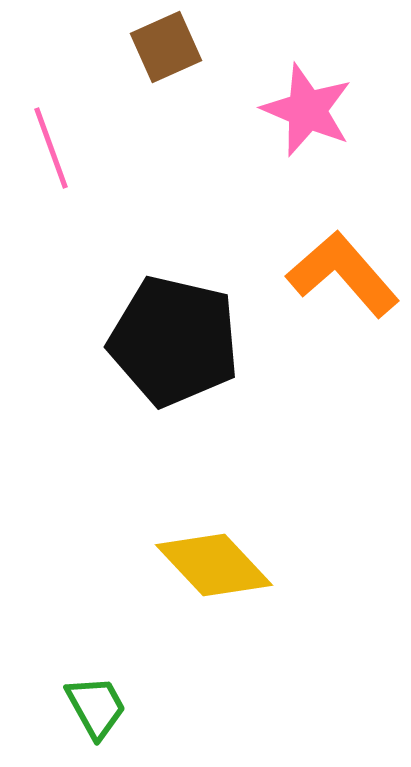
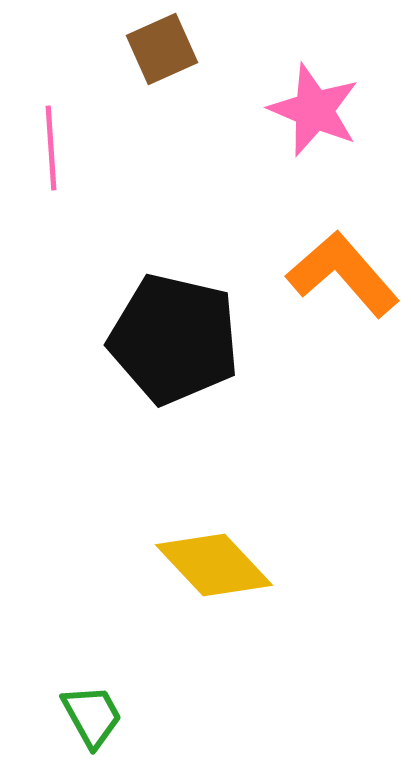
brown square: moved 4 px left, 2 px down
pink star: moved 7 px right
pink line: rotated 16 degrees clockwise
black pentagon: moved 2 px up
green trapezoid: moved 4 px left, 9 px down
